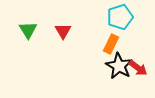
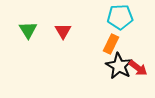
cyan pentagon: rotated 15 degrees clockwise
